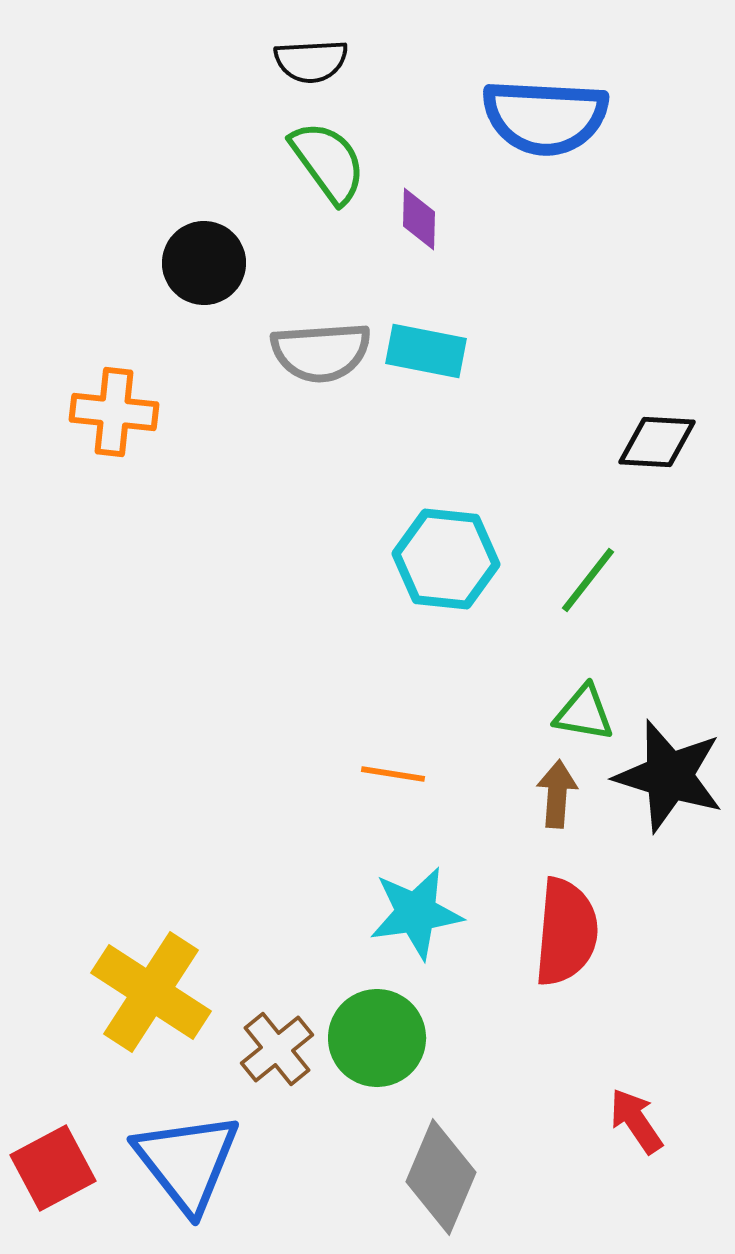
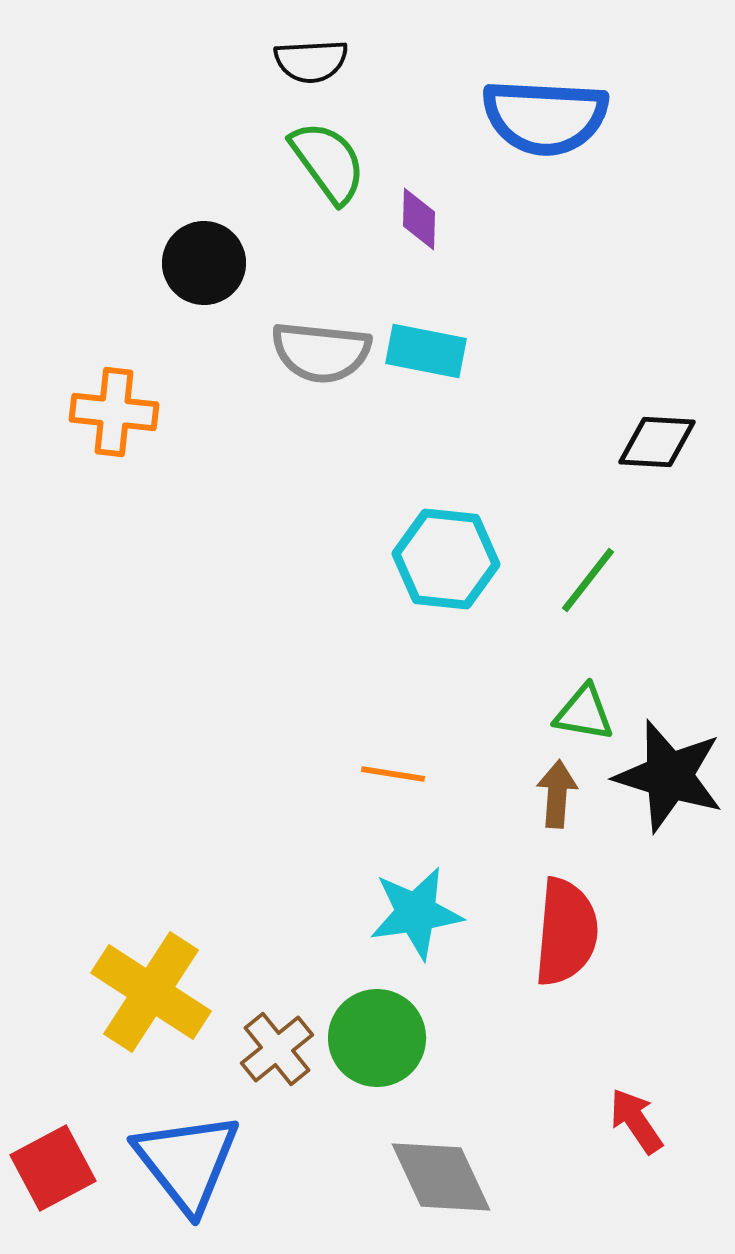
gray semicircle: rotated 10 degrees clockwise
gray diamond: rotated 48 degrees counterclockwise
